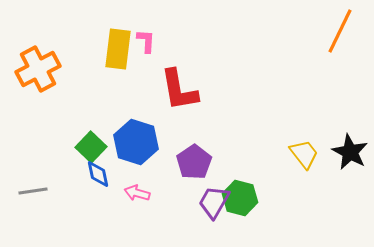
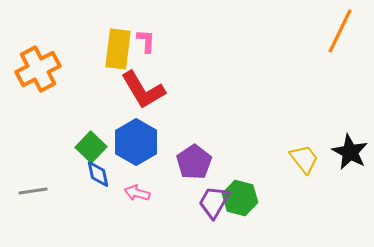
red L-shape: moved 36 px left; rotated 21 degrees counterclockwise
blue hexagon: rotated 12 degrees clockwise
yellow trapezoid: moved 5 px down
